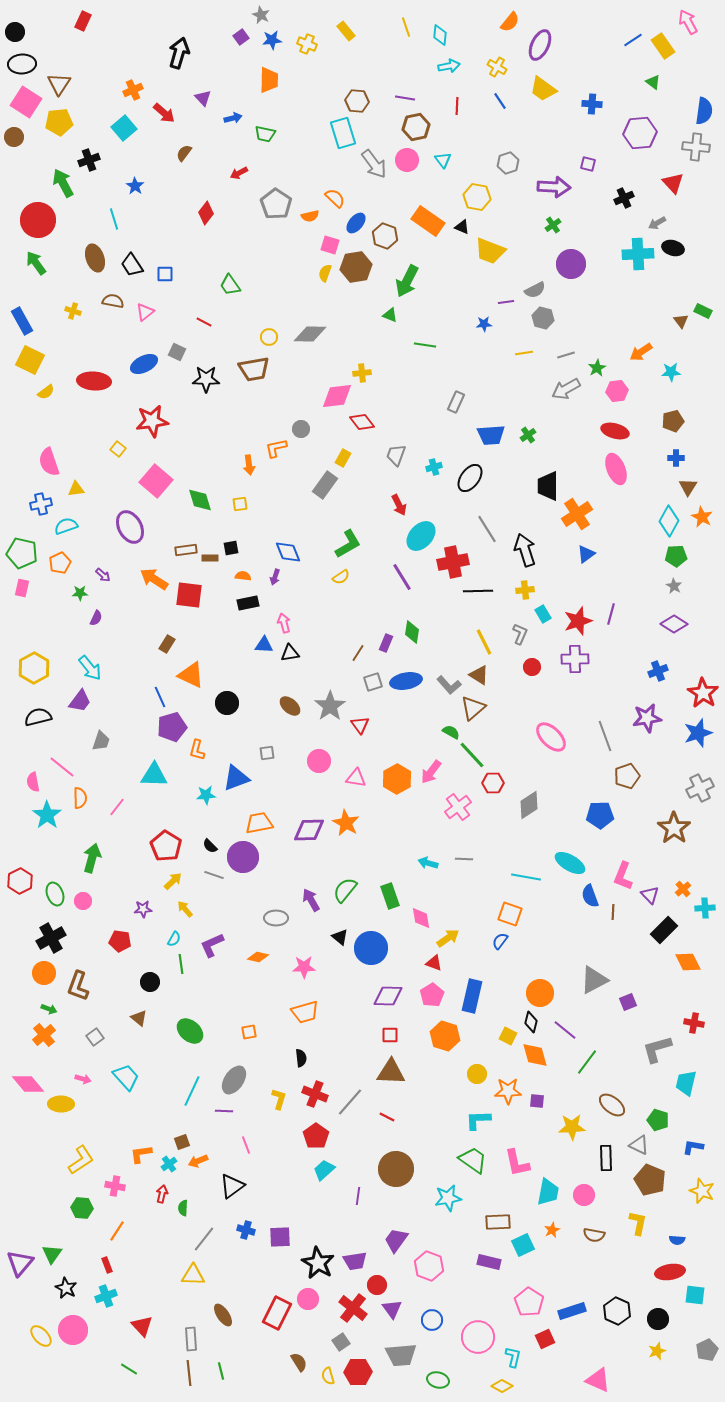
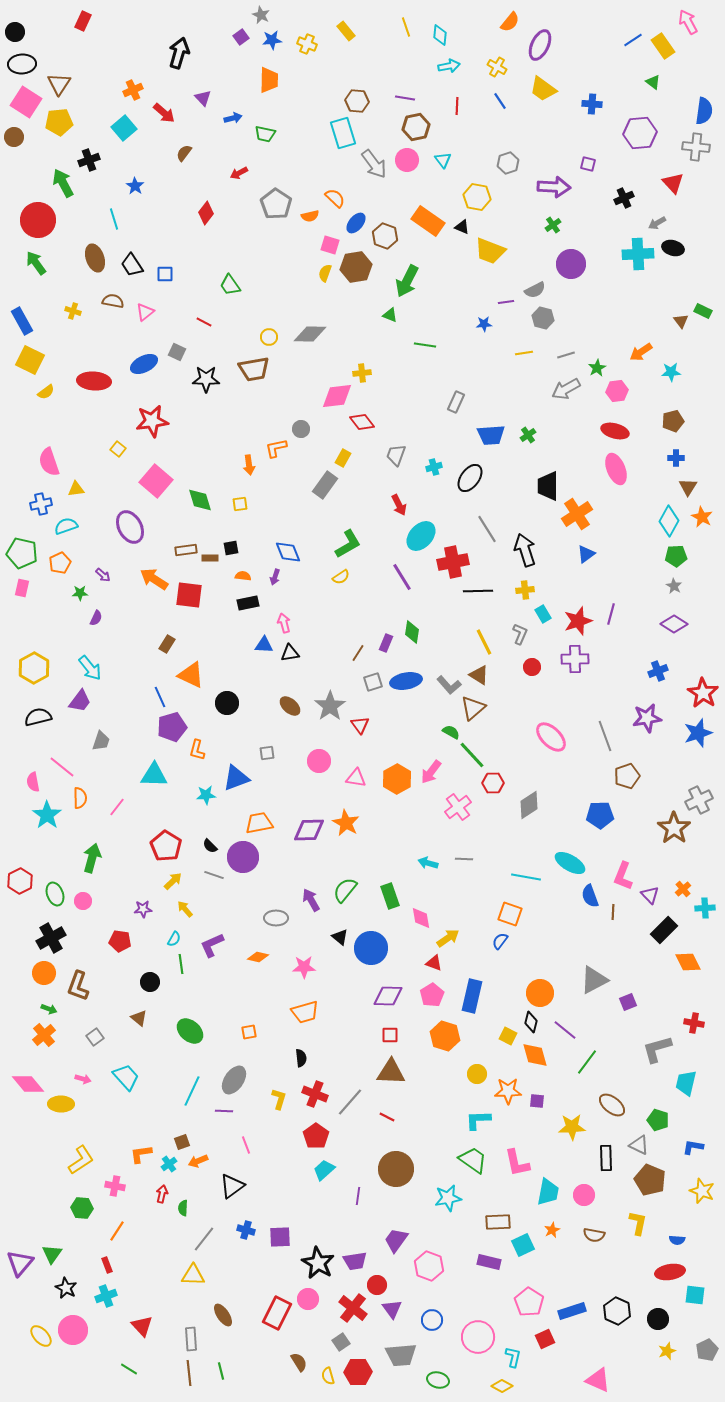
gray cross at (700, 788): moved 1 px left, 12 px down
yellow star at (657, 1351): moved 10 px right
